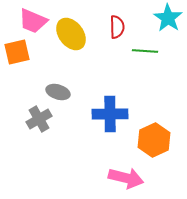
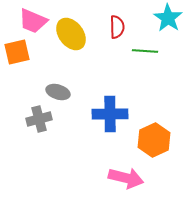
gray cross: rotated 15 degrees clockwise
